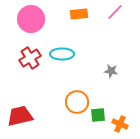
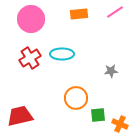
pink line: rotated 12 degrees clockwise
gray star: rotated 16 degrees counterclockwise
orange circle: moved 1 px left, 4 px up
